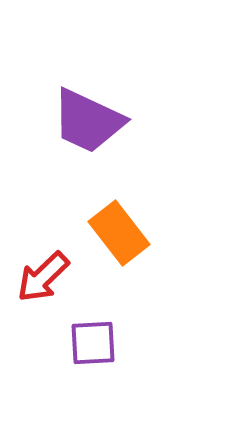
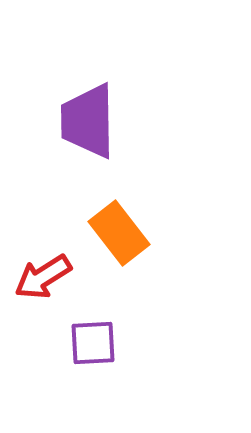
purple trapezoid: rotated 64 degrees clockwise
red arrow: rotated 12 degrees clockwise
